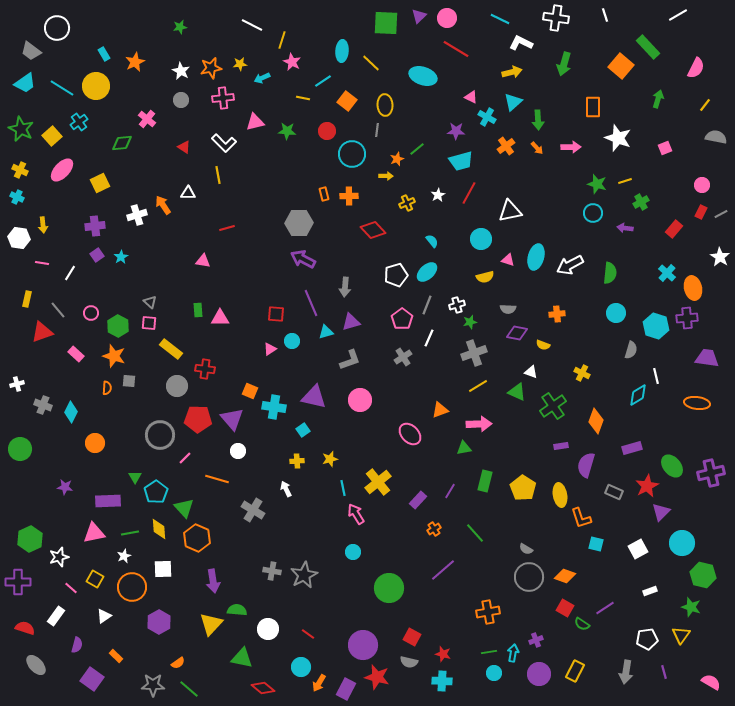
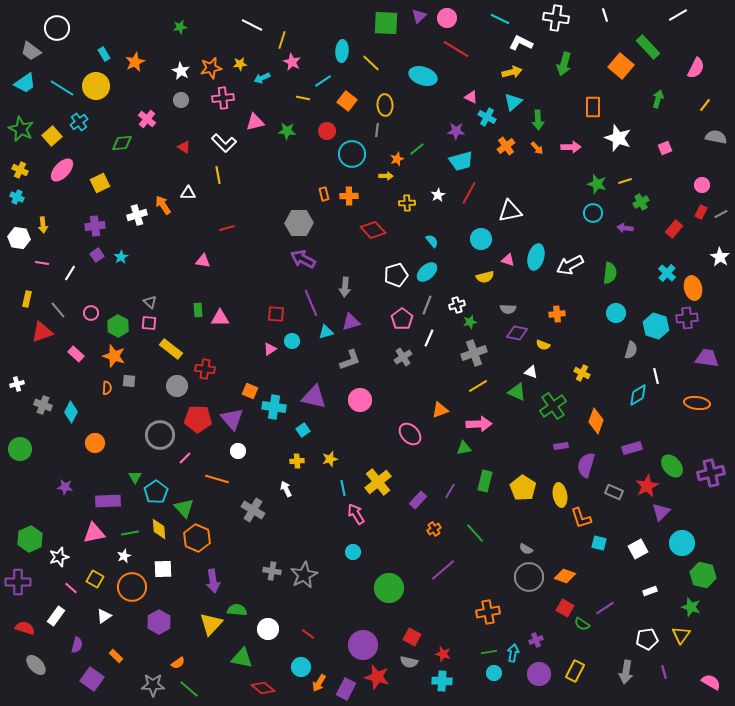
yellow cross at (407, 203): rotated 21 degrees clockwise
cyan square at (596, 544): moved 3 px right, 1 px up
